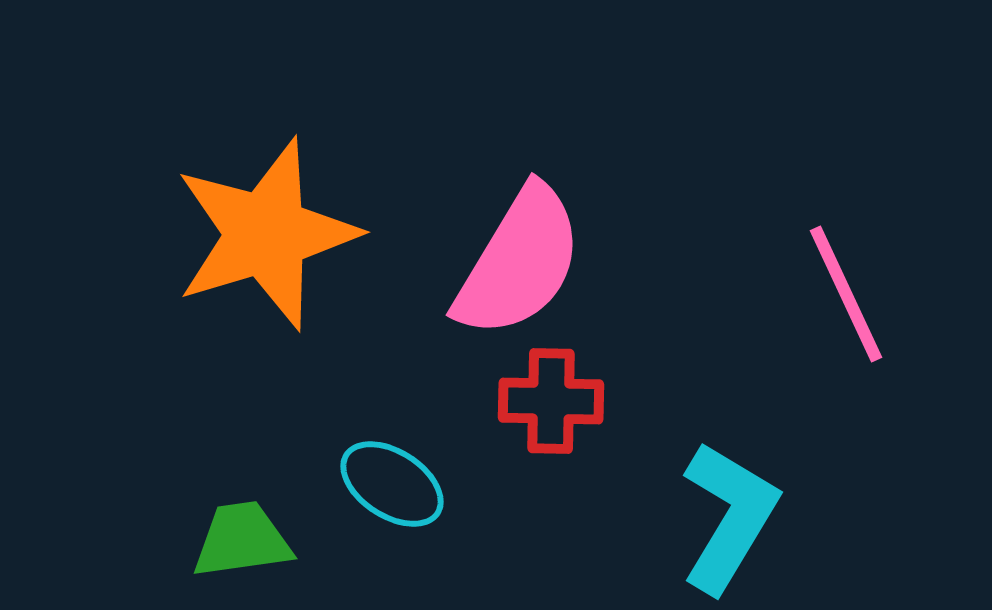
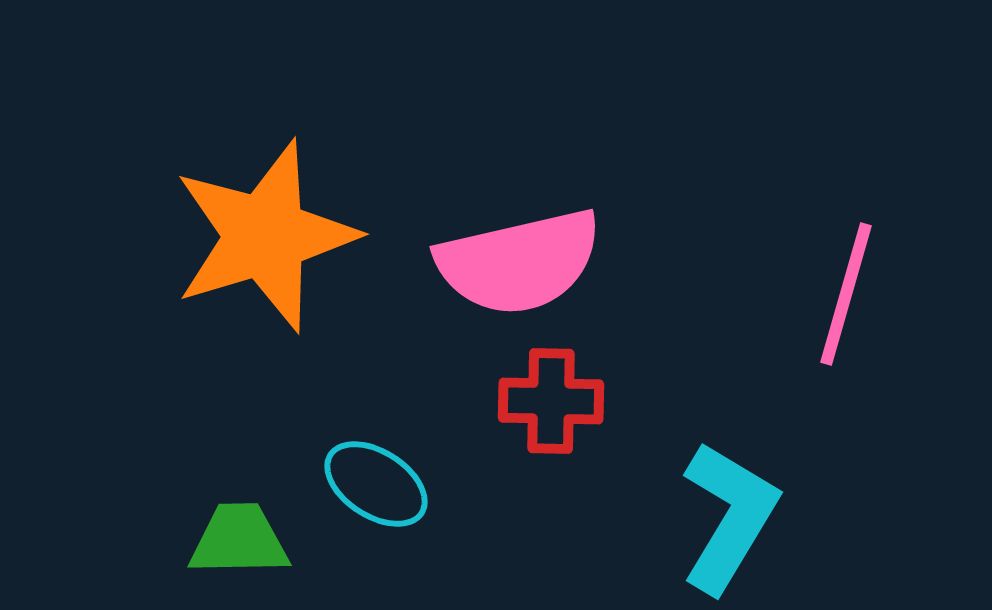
orange star: moved 1 px left, 2 px down
pink semicircle: rotated 46 degrees clockwise
pink line: rotated 41 degrees clockwise
cyan ellipse: moved 16 px left
green trapezoid: moved 3 px left; rotated 7 degrees clockwise
